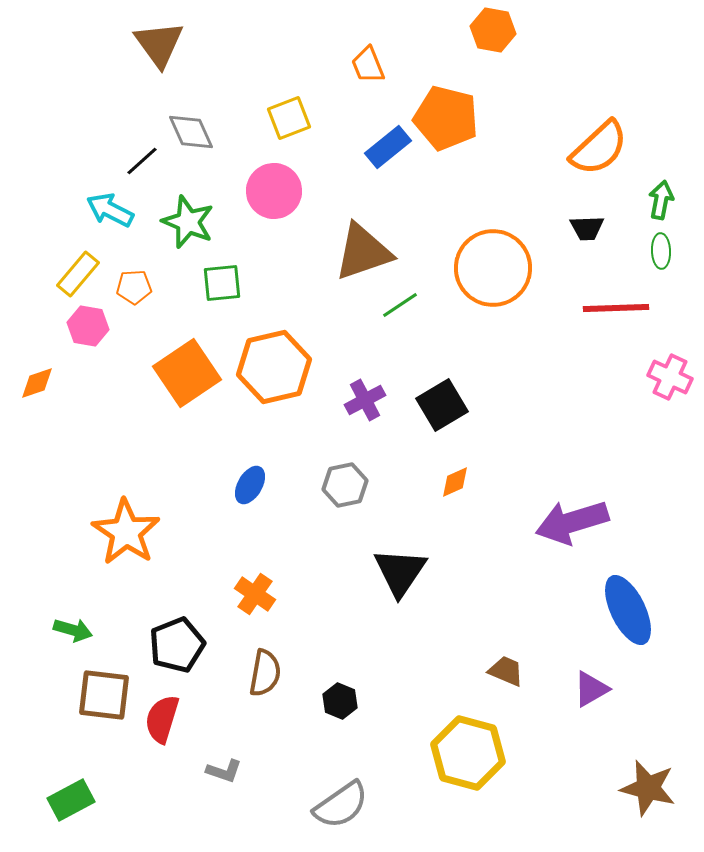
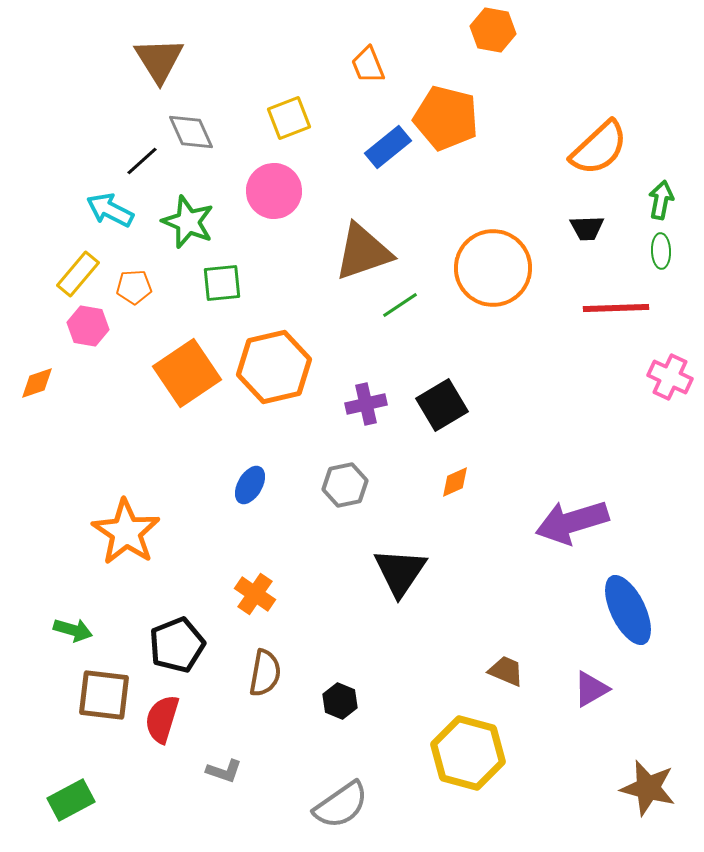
brown triangle at (159, 44): moved 16 px down; rotated 4 degrees clockwise
purple cross at (365, 400): moved 1 px right, 4 px down; rotated 15 degrees clockwise
